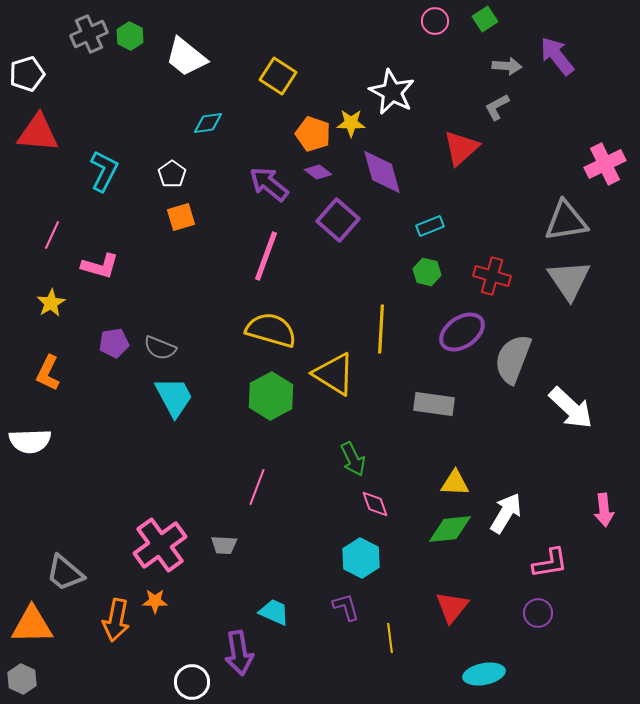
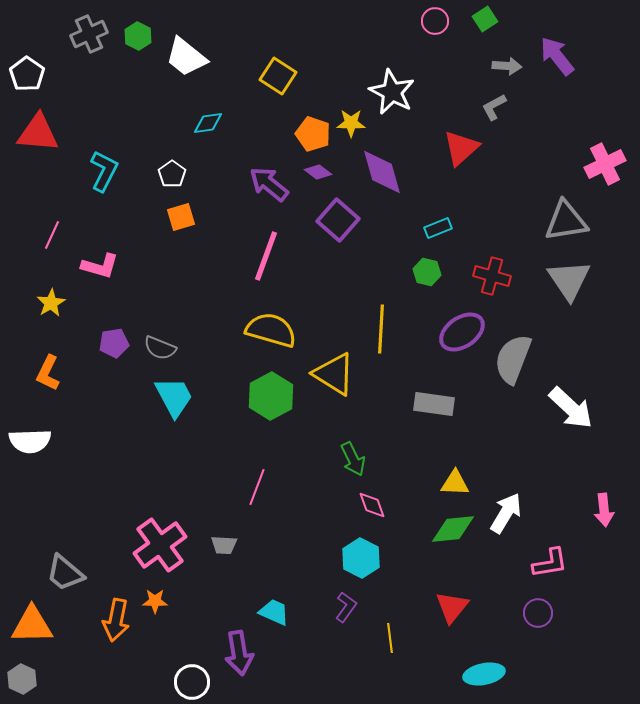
green hexagon at (130, 36): moved 8 px right
white pentagon at (27, 74): rotated 20 degrees counterclockwise
gray L-shape at (497, 107): moved 3 px left
cyan rectangle at (430, 226): moved 8 px right, 2 px down
pink diamond at (375, 504): moved 3 px left, 1 px down
green diamond at (450, 529): moved 3 px right
purple L-shape at (346, 607): rotated 52 degrees clockwise
